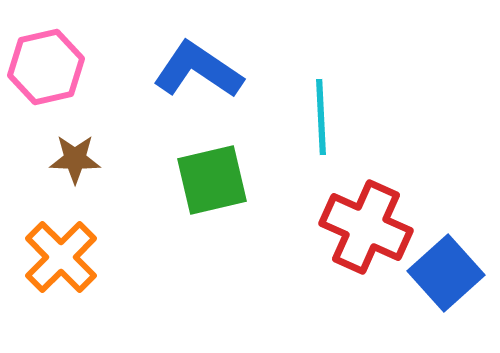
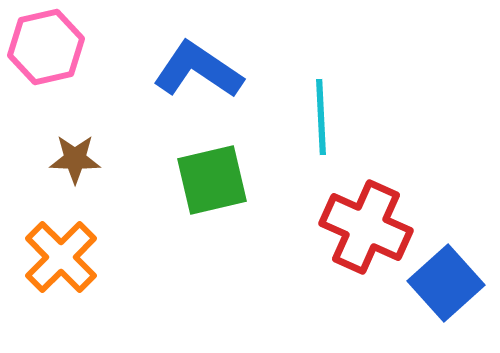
pink hexagon: moved 20 px up
blue square: moved 10 px down
